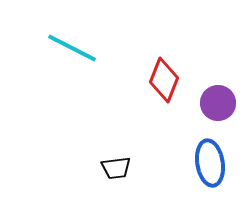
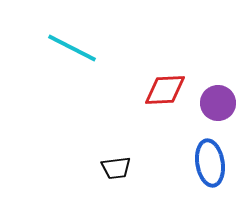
red diamond: moved 1 px right, 10 px down; rotated 66 degrees clockwise
